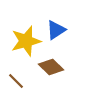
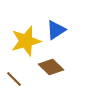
brown line: moved 2 px left, 2 px up
